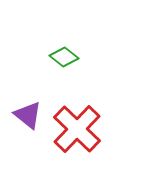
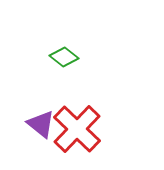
purple triangle: moved 13 px right, 9 px down
